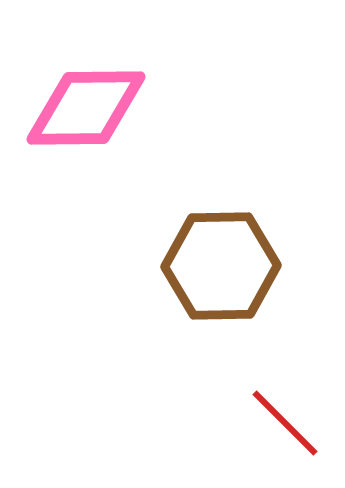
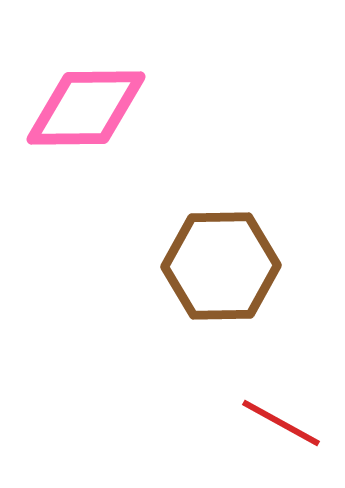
red line: moved 4 px left; rotated 16 degrees counterclockwise
